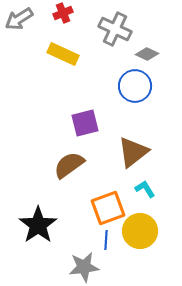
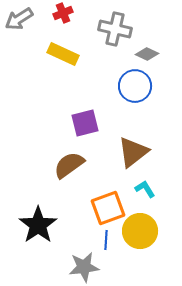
gray cross: rotated 12 degrees counterclockwise
